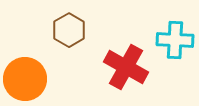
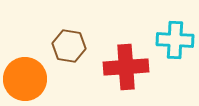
brown hexagon: moved 16 px down; rotated 20 degrees counterclockwise
red cross: rotated 33 degrees counterclockwise
